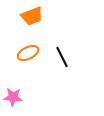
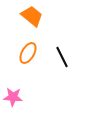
orange trapezoid: rotated 120 degrees counterclockwise
orange ellipse: rotated 35 degrees counterclockwise
